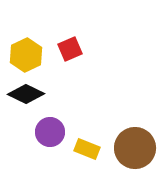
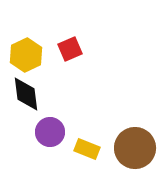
black diamond: rotated 57 degrees clockwise
